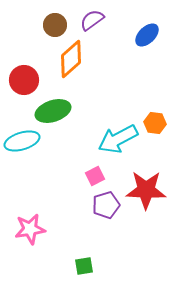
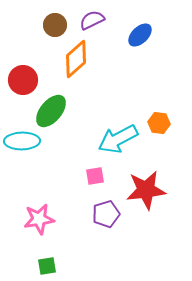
purple semicircle: rotated 10 degrees clockwise
blue ellipse: moved 7 px left
orange diamond: moved 5 px right
red circle: moved 1 px left
green ellipse: moved 2 px left; rotated 32 degrees counterclockwise
orange hexagon: moved 4 px right
cyan ellipse: rotated 16 degrees clockwise
pink square: rotated 18 degrees clockwise
red star: rotated 9 degrees counterclockwise
purple pentagon: moved 9 px down
pink star: moved 9 px right, 10 px up
green square: moved 37 px left
